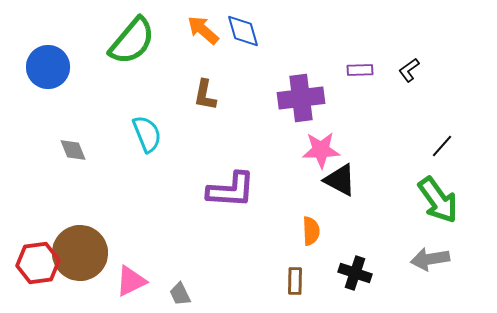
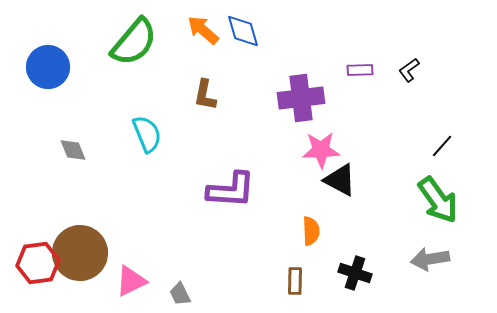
green semicircle: moved 2 px right, 1 px down
